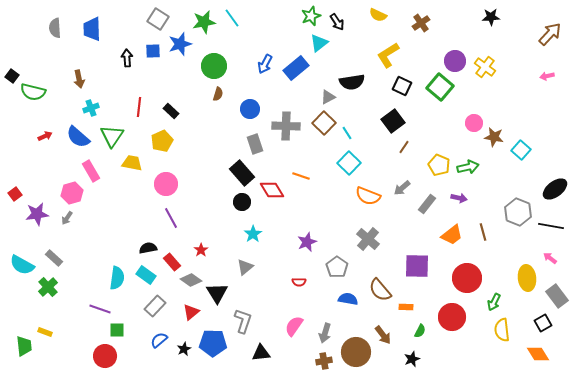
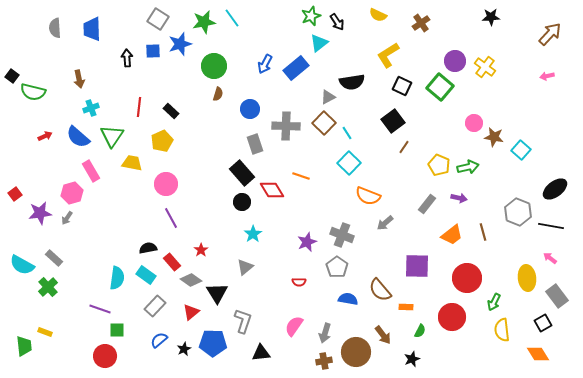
gray arrow at (402, 188): moved 17 px left, 35 px down
purple star at (37, 214): moved 3 px right, 1 px up
gray cross at (368, 239): moved 26 px left, 4 px up; rotated 20 degrees counterclockwise
